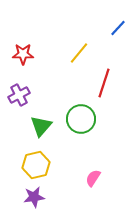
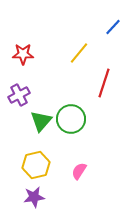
blue line: moved 5 px left, 1 px up
green circle: moved 10 px left
green triangle: moved 5 px up
pink semicircle: moved 14 px left, 7 px up
